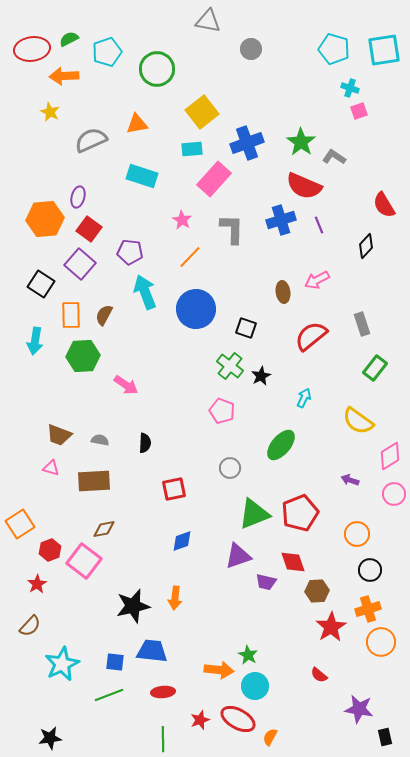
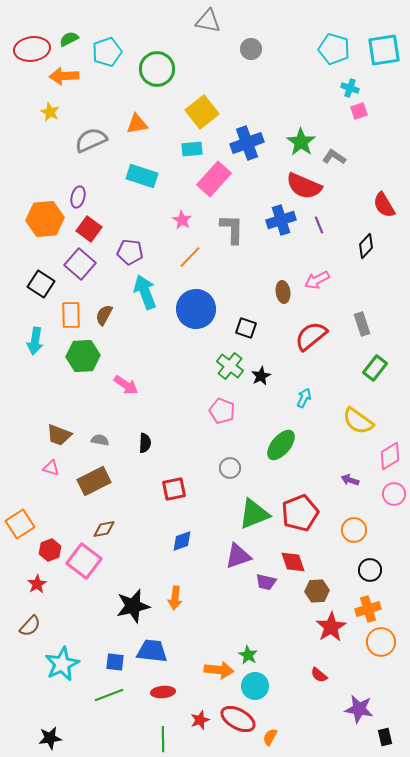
brown rectangle at (94, 481): rotated 24 degrees counterclockwise
orange circle at (357, 534): moved 3 px left, 4 px up
